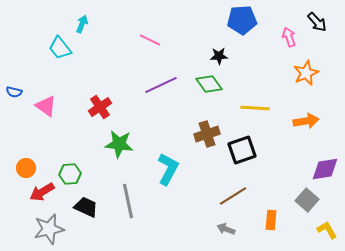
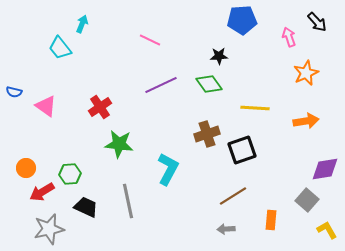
gray arrow: rotated 24 degrees counterclockwise
